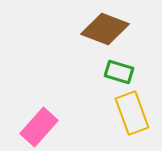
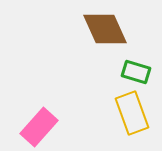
brown diamond: rotated 45 degrees clockwise
green rectangle: moved 17 px right
